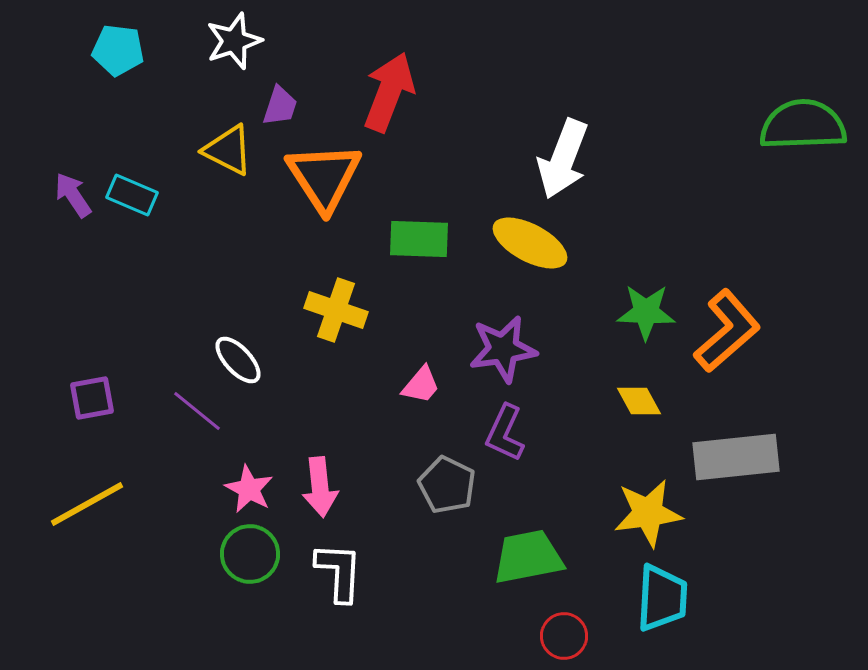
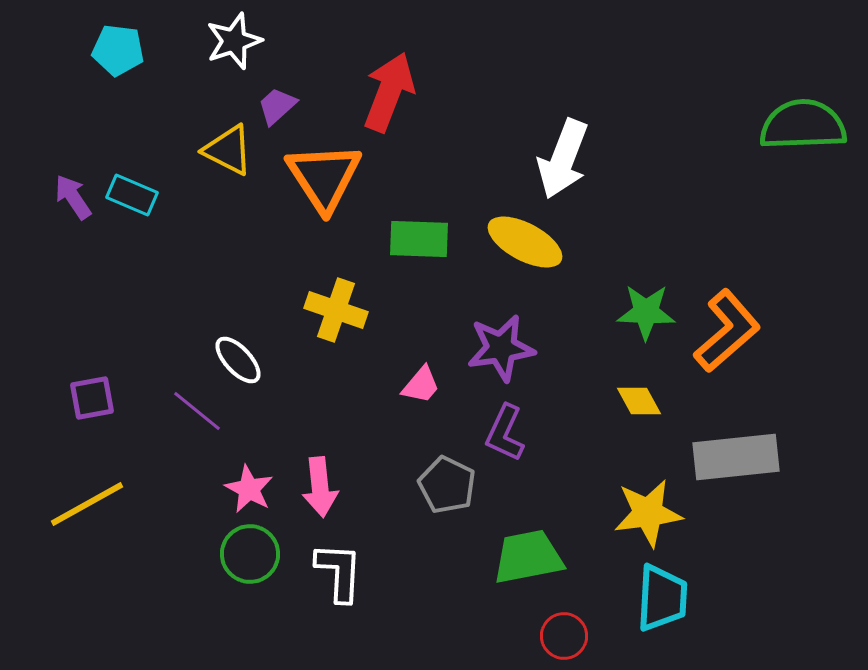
purple trapezoid: moved 3 px left; rotated 150 degrees counterclockwise
purple arrow: moved 2 px down
yellow ellipse: moved 5 px left, 1 px up
purple star: moved 2 px left, 1 px up
